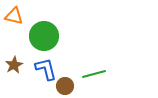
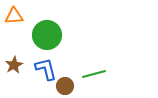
orange triangle: rotated 18 degrees counterclockwise
green circle: moved 3 px right, 1 px up
